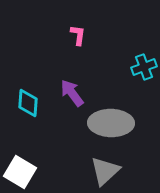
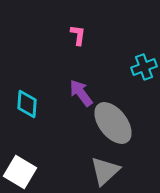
purple arrow: moved 9 px right
cyan diamond: moved 1 px left, 1 px down
gray ellipse: moved 2 px right; rotated 51 degrees clockwise
